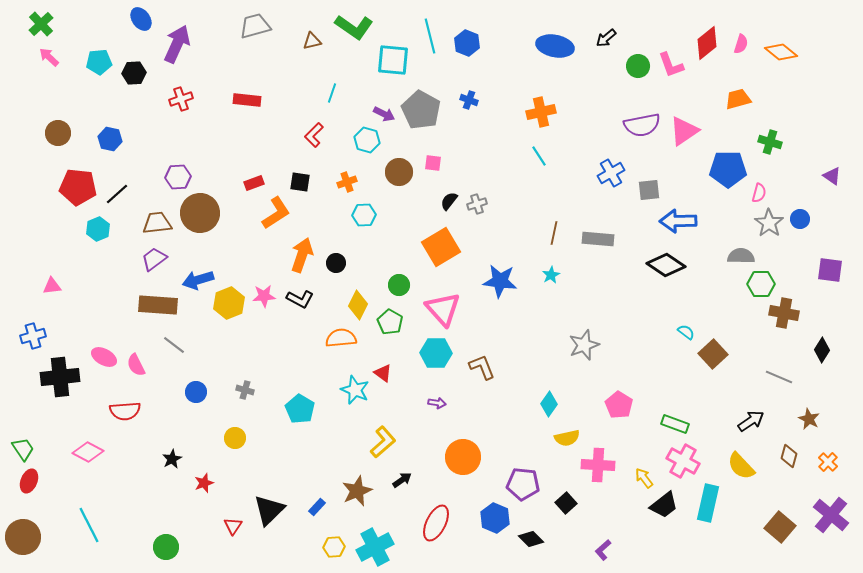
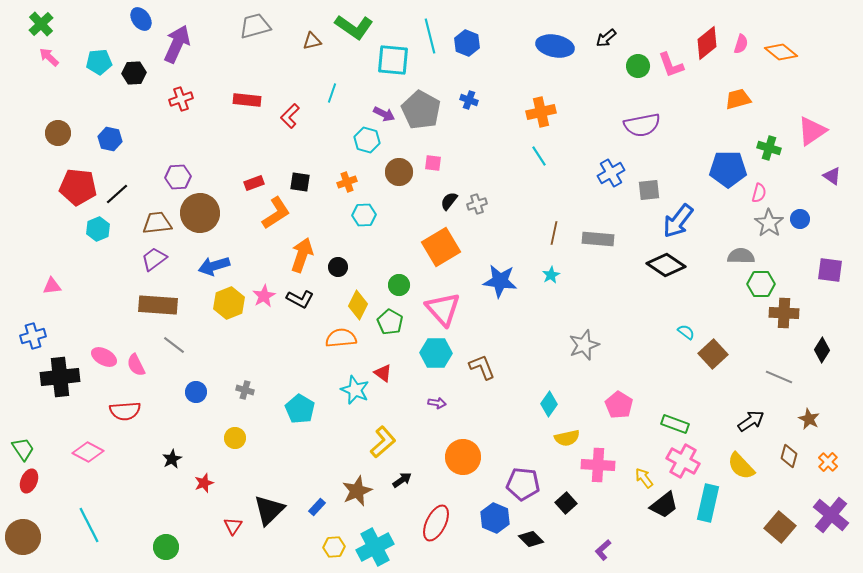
pink triangle at (684, 131): moved 128 px right
red L-shape at (314, 135): moved 24 px left, 19 px up
green cross at (770, 142): moved 1 px left, 6 px down
blue arrow at (678, 221): rotated 51 degrees counterclockwise
black circle at (336, 263): moved 2 px right, 4 px down
blue arrow at (198, 280): moved 16 px right, 14 px up
pink star at (264, 296): rotated 25 degrees counterclockwise
brown cross at (784, 313): rotated 8 degrees counterclockwise
